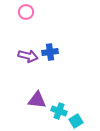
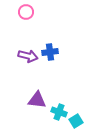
cyan cross: moved 1 px down
